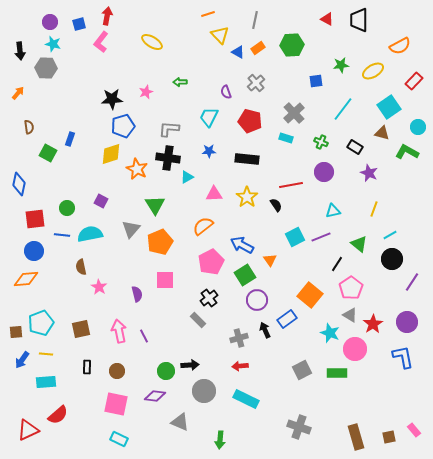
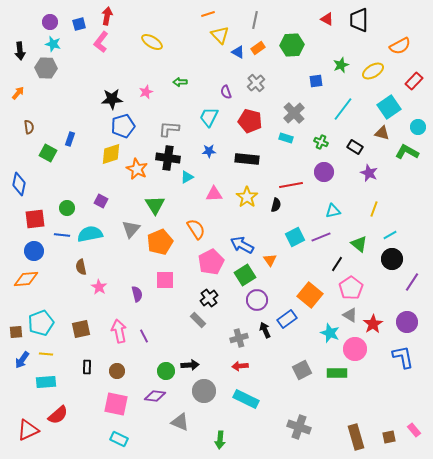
green star at (341, 65): rotated 14 degrees counterclockwise
black semicircle at (276, 205): rotated 48 degrees clockwise
orange semicircle at (203, 226): moved 7 px left, 3 px down; rotated 95 degrees clockwise
